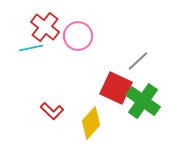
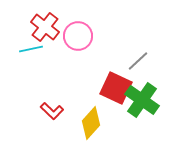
cyan line: moved 1 px down
green cross: moved 1 px left, 1 px up
